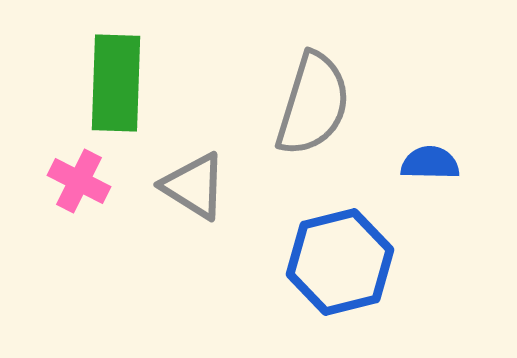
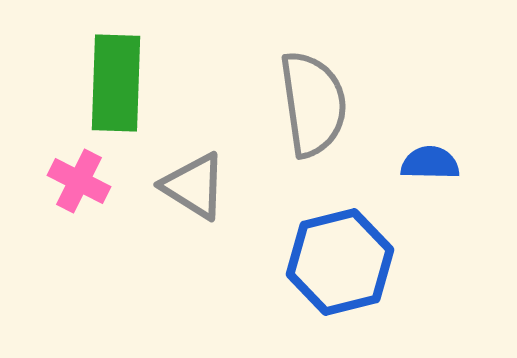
gray semicircle: rotated 25 degrees counterclockwise
